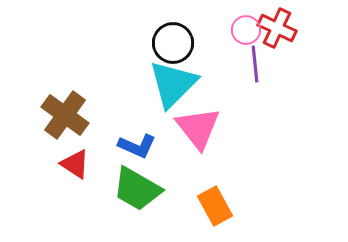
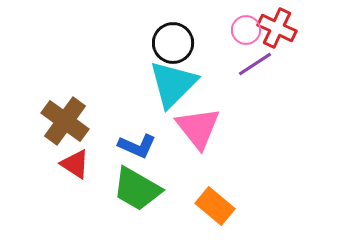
purple line: rotated 63 degrees clockwise
brown cross: moved 6 px down
orange rectangle: rotated 21 degrees counterclockwise
